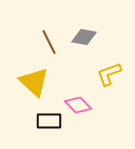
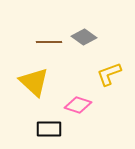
gray diamond: rotated 25 degrees clockwise
brown line: rotated 65 degrees counterclockwise
pink diamond: rotated 28 degrees counterclockwise
black rectangle: moved 8 px down
